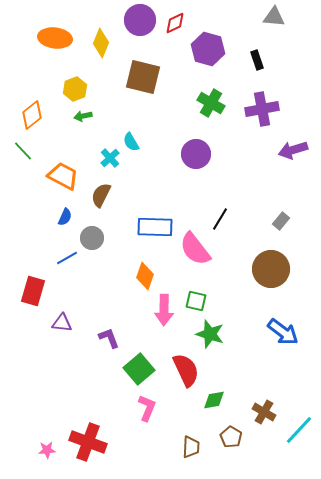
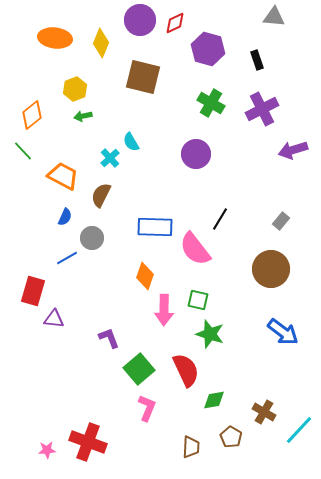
purple cross at (262, 109): rotated 16 degrees counterclockwise
green square at (196, 301): moved 2 px right, 1 px up
purple triangle at (62, 323): moved 8 px left, 4 px up
